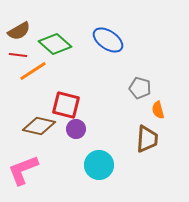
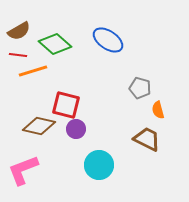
orange line: rotated 16 degrees clockwise
brown trapezoid: rotated 68 degrees counterclockwise
